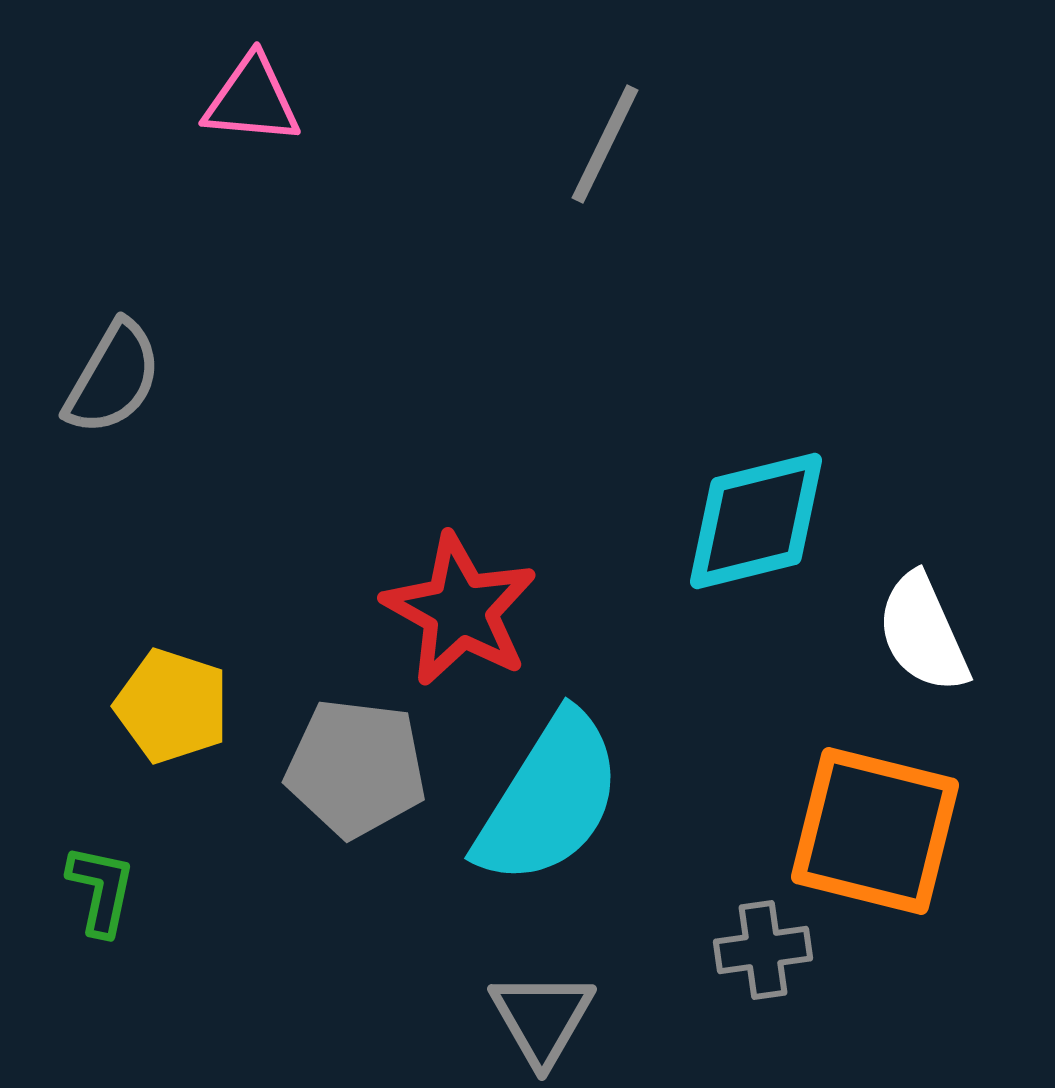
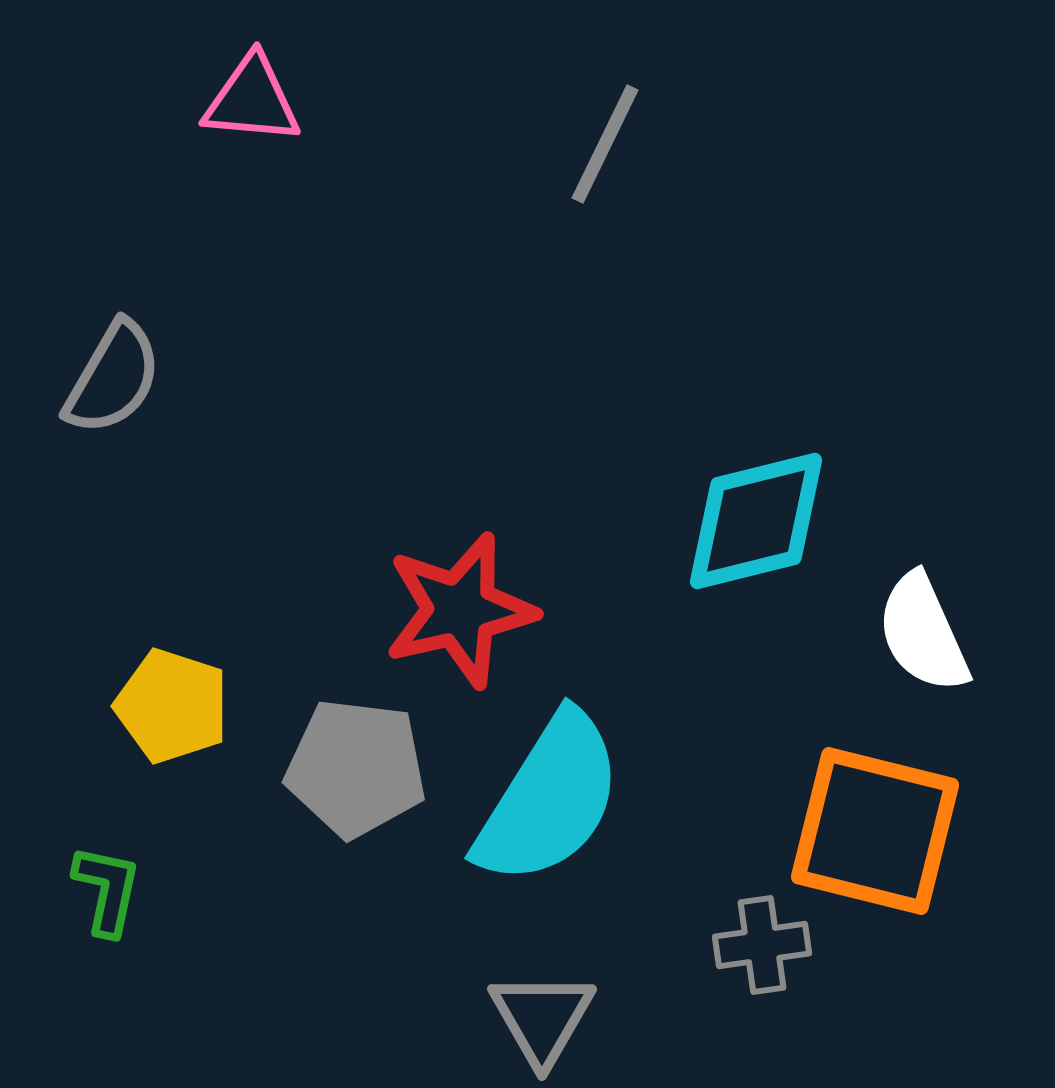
red star: rotated 30 degrees clockwise
green L-shape: moved 6 px right
gray cross: moved 1 px left, 5 px up
